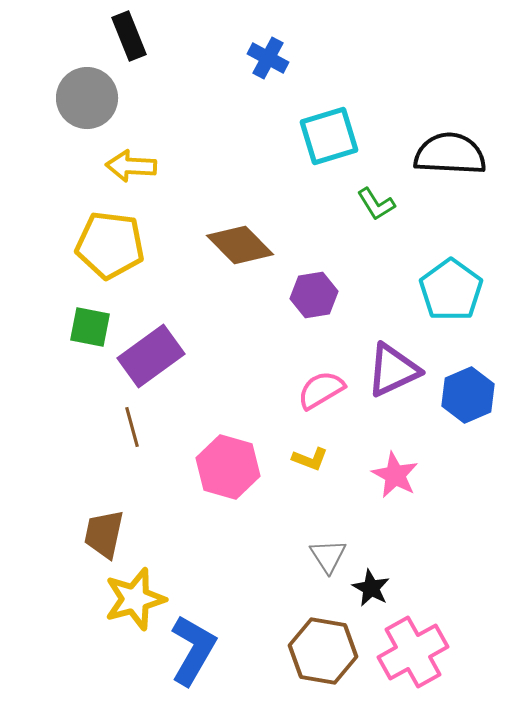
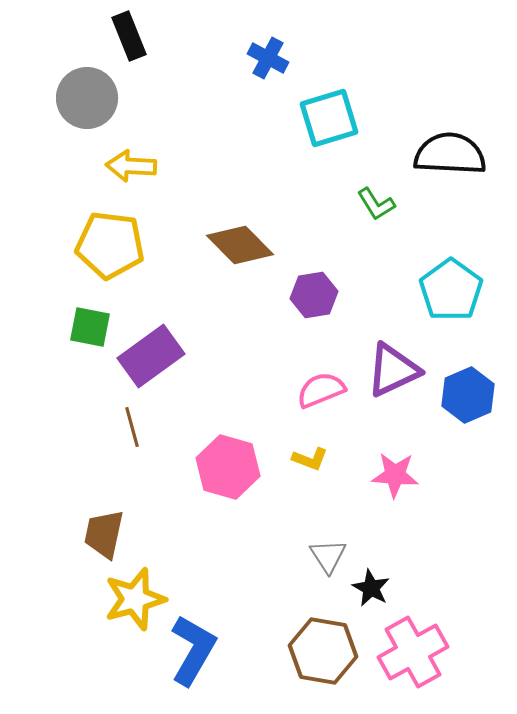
cyan square: moved 18 px up
pink semicircle: rotated 9 degrees clockwise
pink star: rotated 24 degrees counterclockwise
